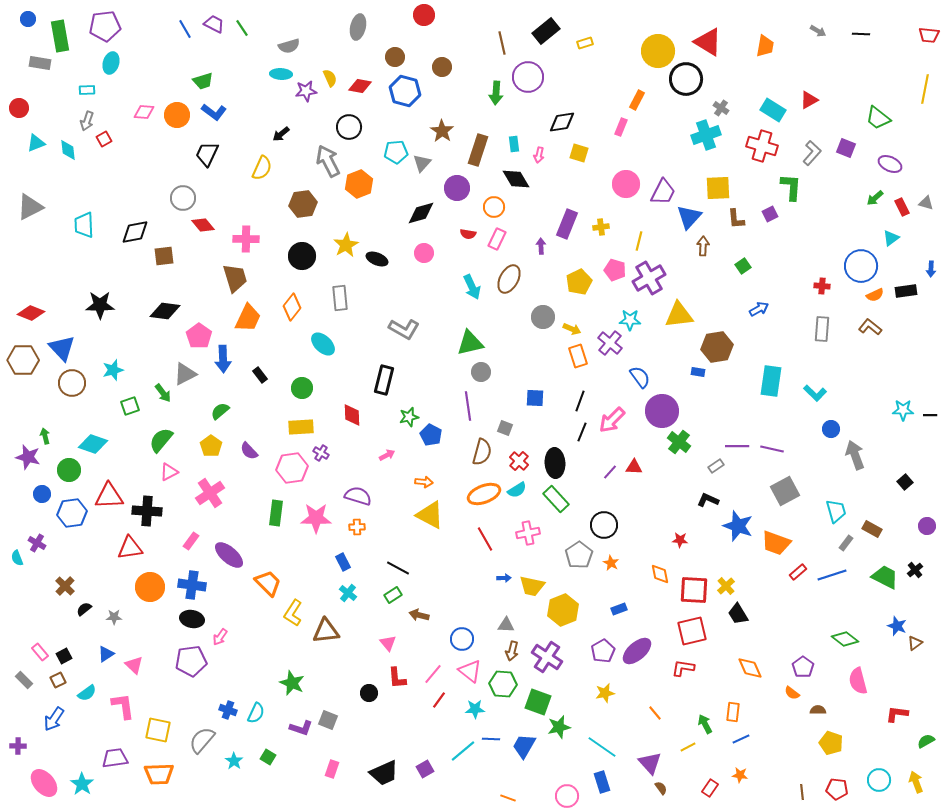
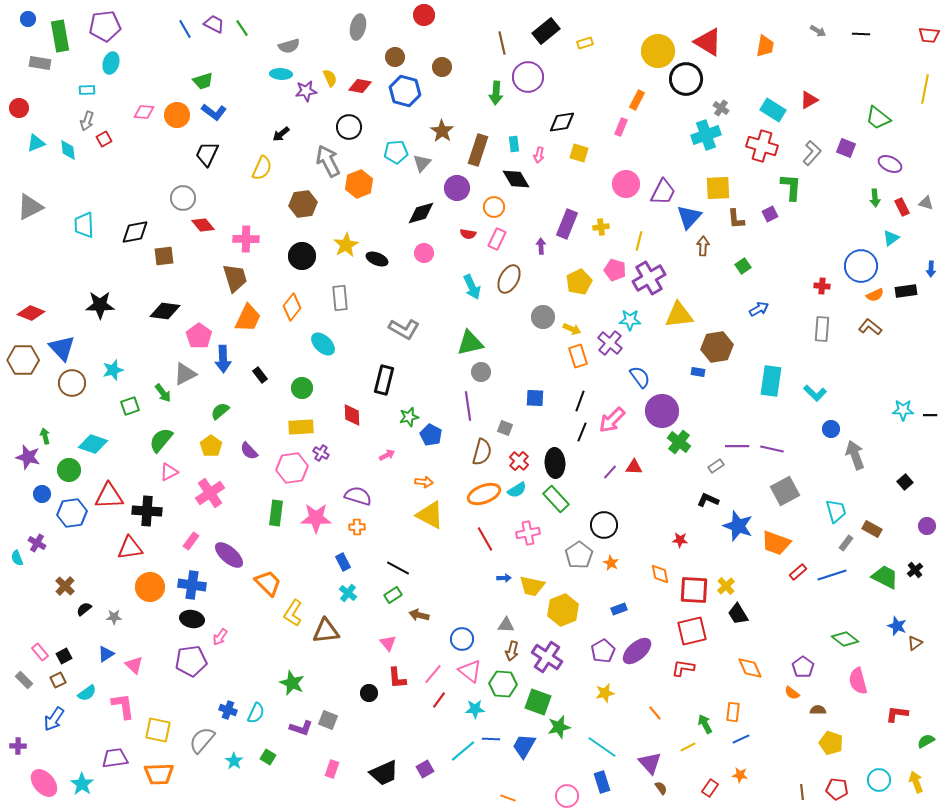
green arrow at (875, 198): rotated 54 degrees counterclockwise
